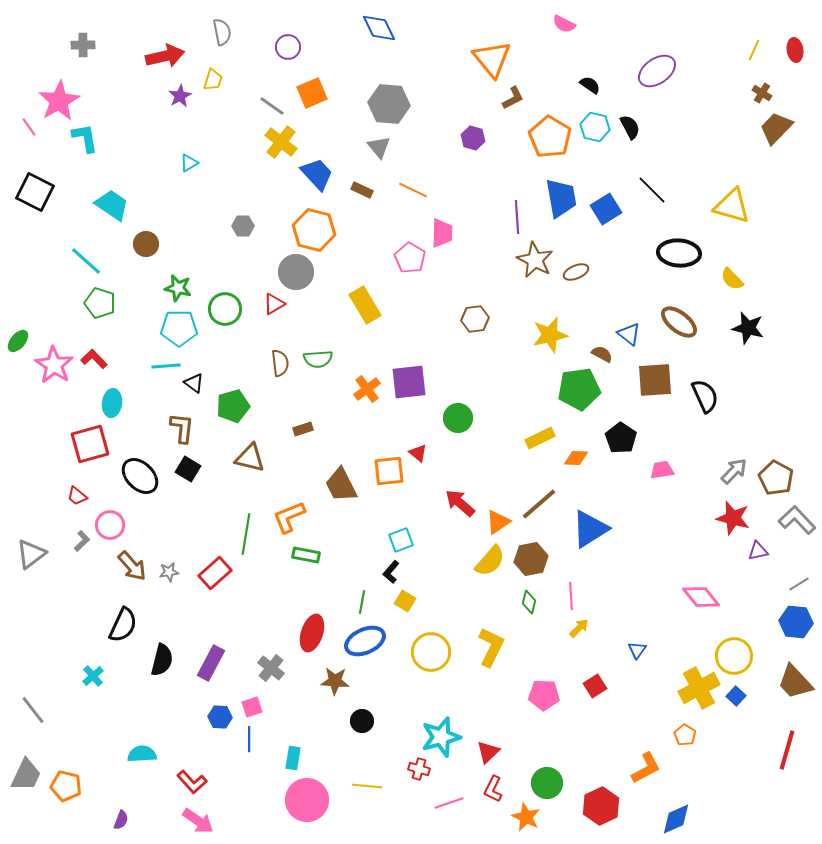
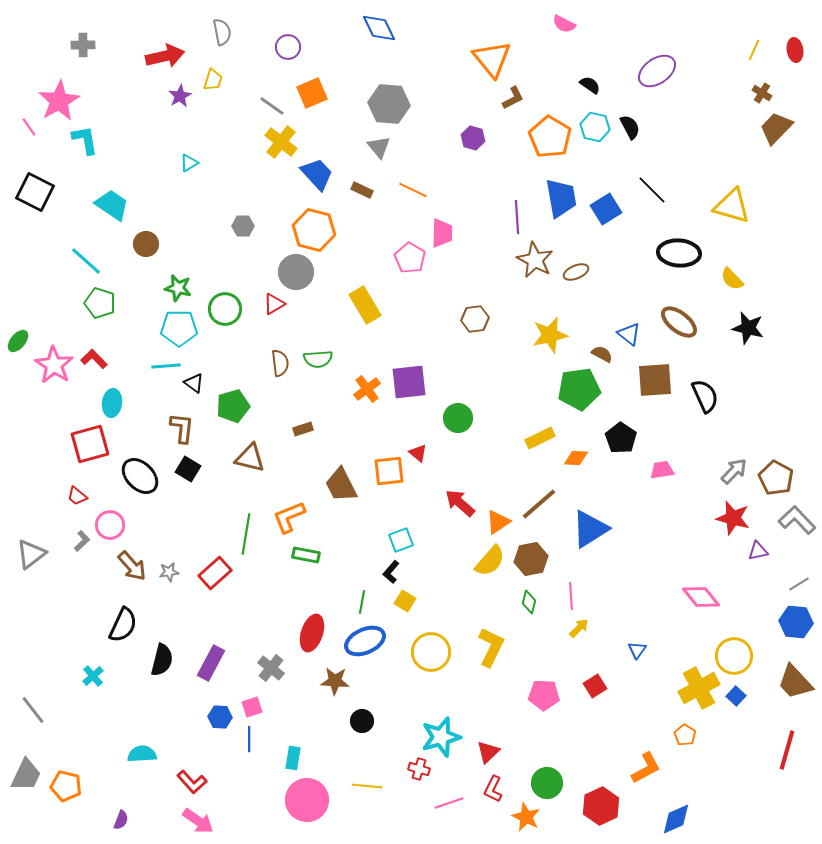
cyan L-shape at (85, 138): moved 2 px down
